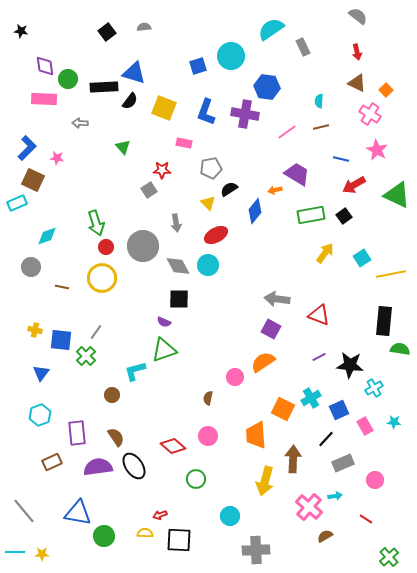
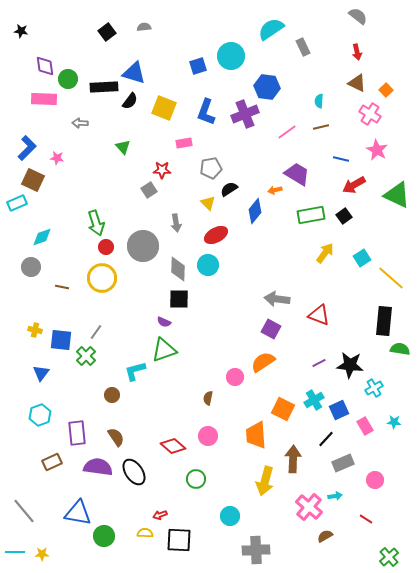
purple cross at (245, 114): rotated 32 degrees counterclockwise
pink rectangle at (184, 143): rotated 21 degrees counterclockwise
cyan diamond at (47, 236): moved 5 px left, 1 px down
gray diamond at (178, 266): moved 3 px down; rotated 30 degrees clockwise
yellow line at (391, 274): moved 4 px down; rotated 52 degrees clockwise
purple line at (319, 357): moved 6 px down
cyan cross at (311, 398): moved 3 px right, 2 px down
black ellipse at (134, 466): moved 6 px down
purple semicircle at (98, 467): rotated 16 degrees clockwise
